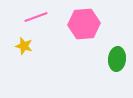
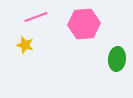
yellow star: moved 1 px right, 1 px up
